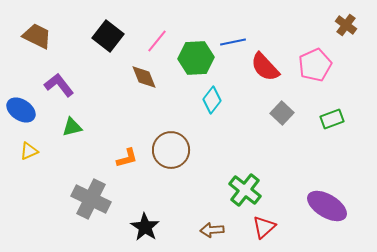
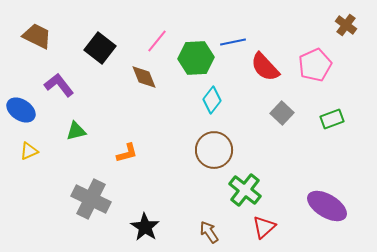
black square: moved 8 px left, 12 px down
green triangle: moved 4 px right, 4 px down
brown circle: moved 43 px right
orange L-shape: moved 5 px up
brown arrow: moved 3 px left, 2 px down; rotated 60 degrees clockwise
